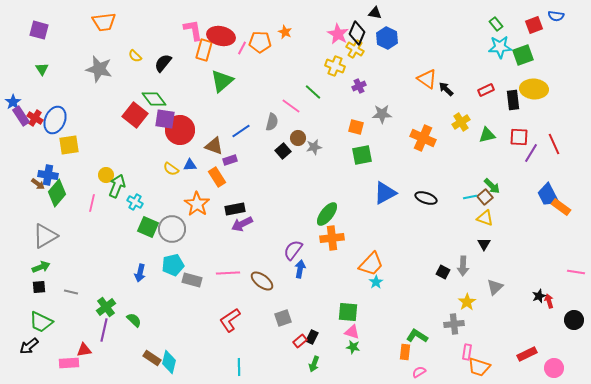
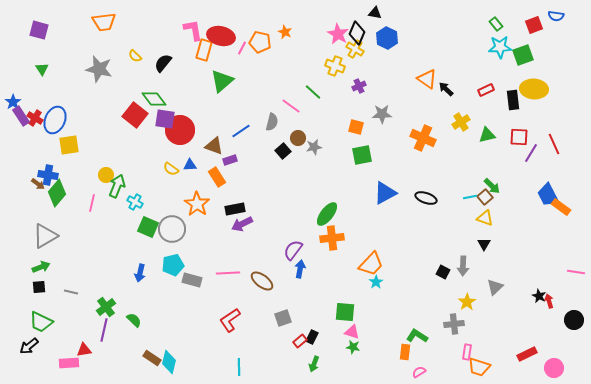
orange pentagon at (260, 42): rotated 10 degrees clockwise
black star at (539, 296): rotated 24 degrees counterclockwise
green square at (348, 312): moved 3 px left
